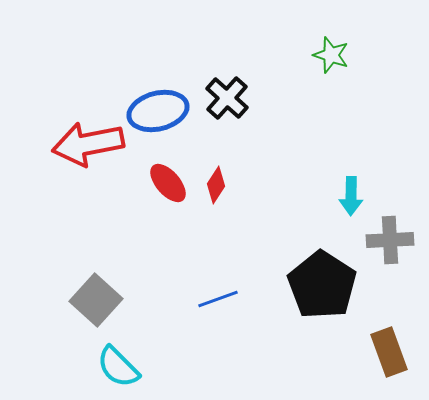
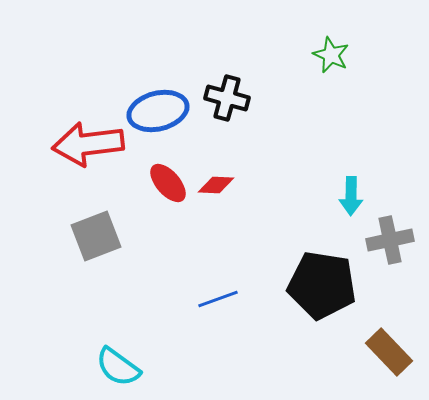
green star: rotated 6 degrees clockwise
black cross: rotated 27 degrees counterclockwise
red arrow: rotated 4 degrees clockwise
red diamond: rotated 60 degrees clockwise
gray cross: rotated 9 degrees counterclockwise
black pentagon: rotated 24 degrees counterclockwise
gray square: moved 64 px up; rotated 27 degrees clockwise
brown rectangle: rotated 24 degrees counterclockwise
cyan semicircle: rotated 9 degrees counterclockwise
